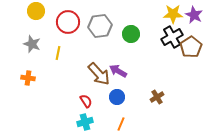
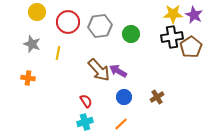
yellow circle: moved 1 px right, 1 px down
black cross: rotated 20 degrees clockwise
brown arrow: moved 4 px up
blue circle: moved 7 px right
orange line: rotated 24 degrees clockwise
